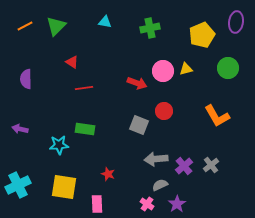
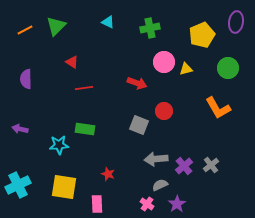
cyan triangle: moved 3 px right; rotated 16 degrees clockwise
orange line: moved 4 px down
pink circle: moved 1 px right, 9 px up
orange L-shape: moved 1 px right, 8 px up
